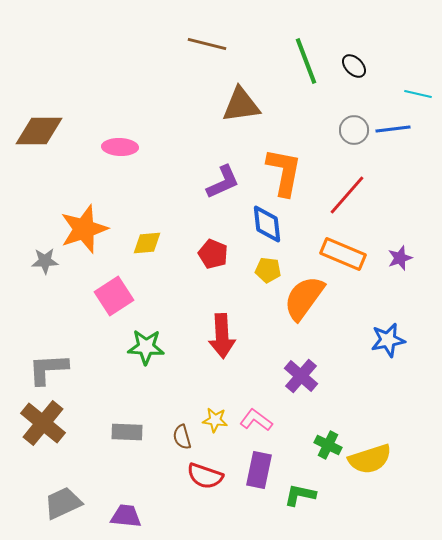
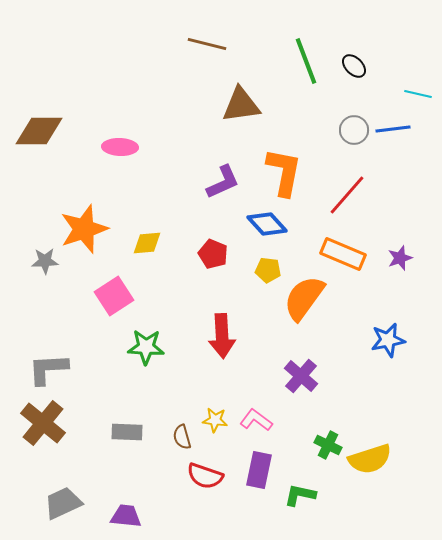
blue diamond: rotated 36 degrees counterclockwise
